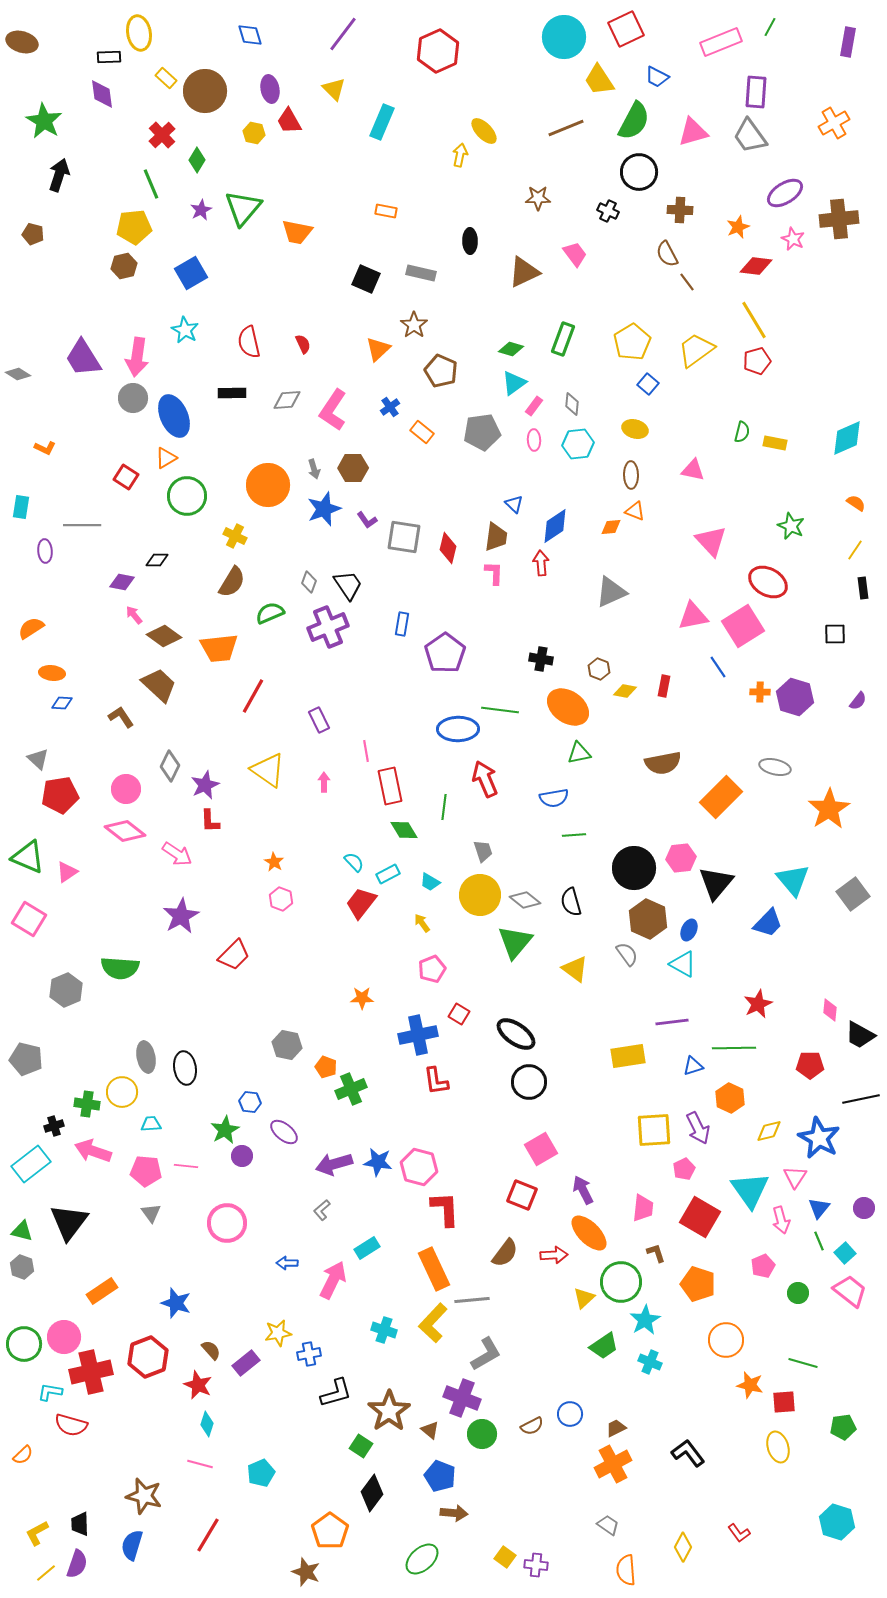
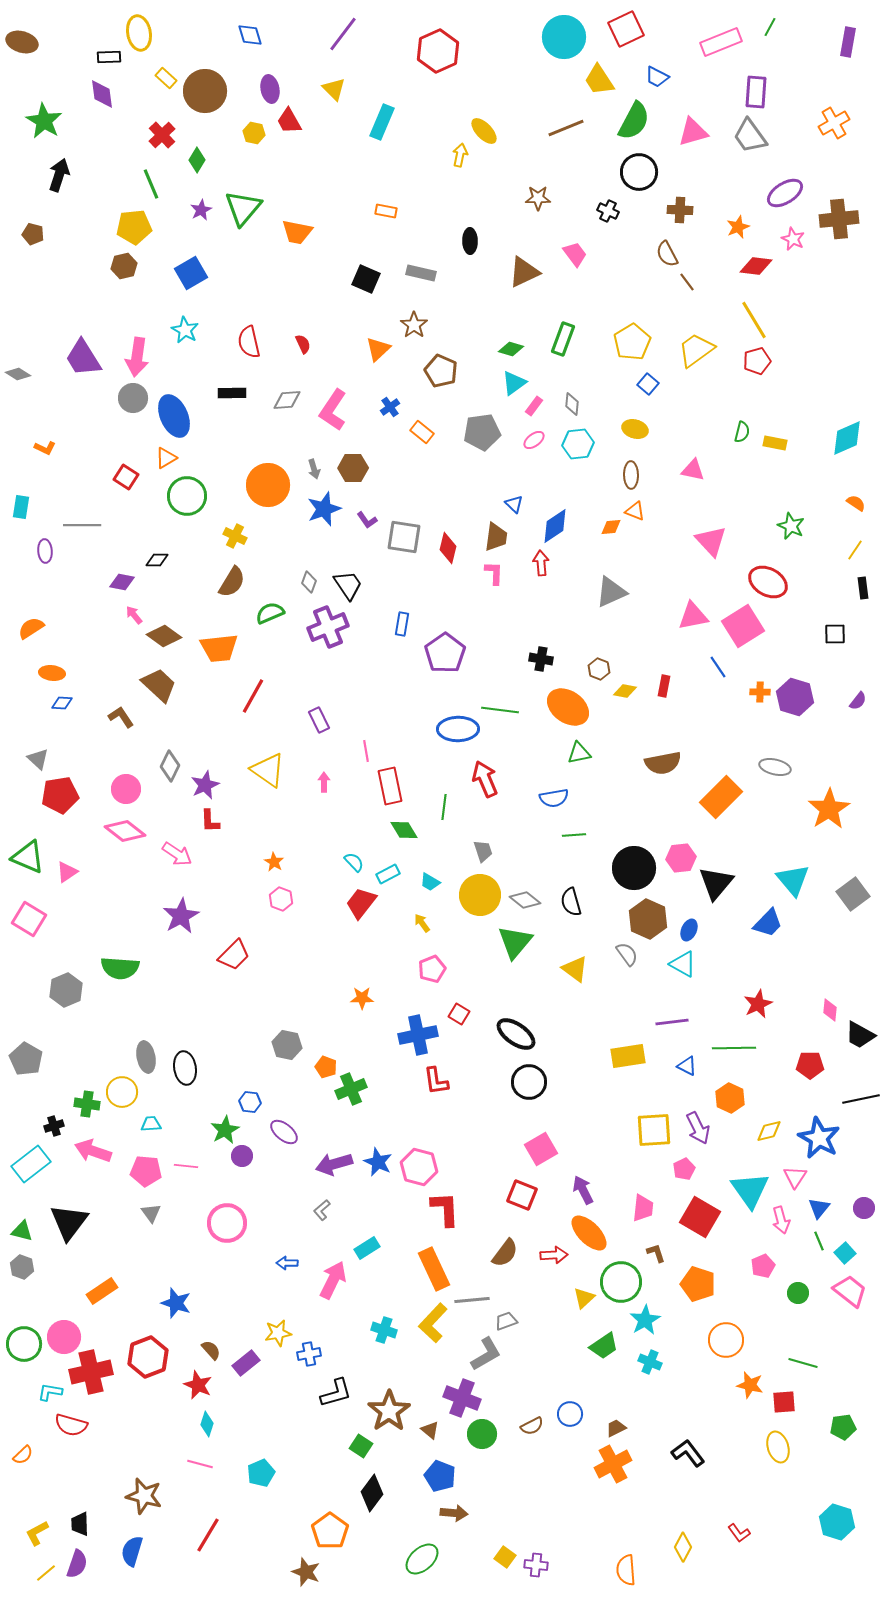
pink ellipse at (534, 440): rotated 55 degrees clockwise
gray pentagon at (26, 1059): rotated 16 degrees clockwise
blue triangle at (693, 1066): moved 6 px left; rotated 45 degrees clockwise
blue star at (378, 1162): rotated 16 degrees clockwise
gray trapezoid at (608, 1525): moved 102 px left, 204 px up; rotated 55 degrees counterclockwise
blue semicircle at (132, 1545): moved 6 px down
